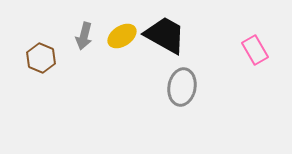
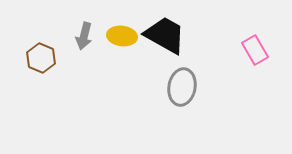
yellow ellipse: rotated 40 degrees clockwise
